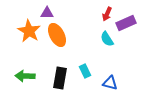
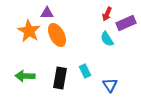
blue triangle: moved 2 px down; rotated 42 degrees clockwise
